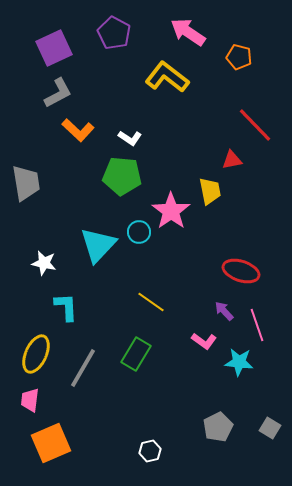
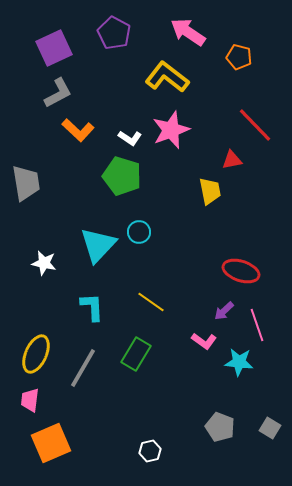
green pentagon: rotated 12 degrees clockwise
pink star: moved 81 px up; rotated 15 degrees clockwise
cyan L-shape: moved 26 px right
purple arrow: rotated 90 degrees counterclockwise
gray pentagon: moved 2 px right; rotated 24 degrees counterclockwise
